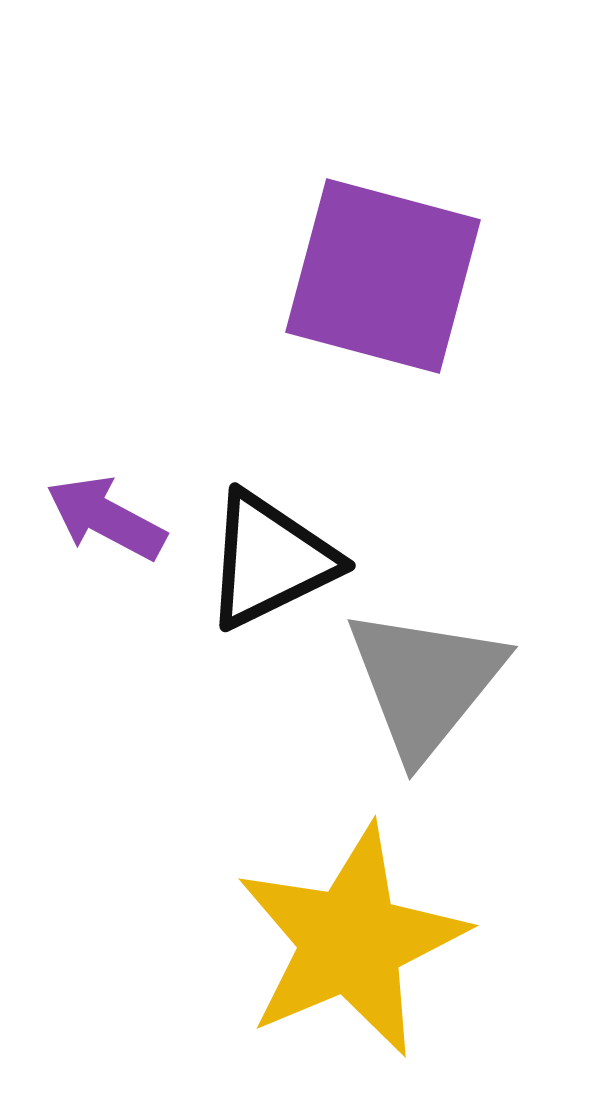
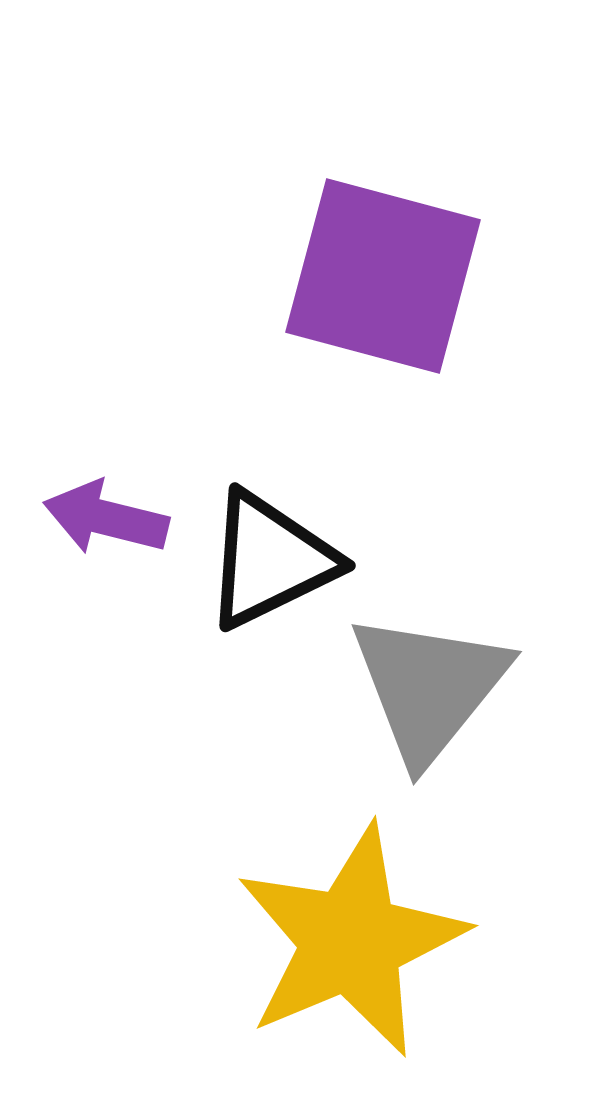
purple arrow: rotated 14 degrees counterclockwise
gray triangle: moved 4 px right, 5 px down
